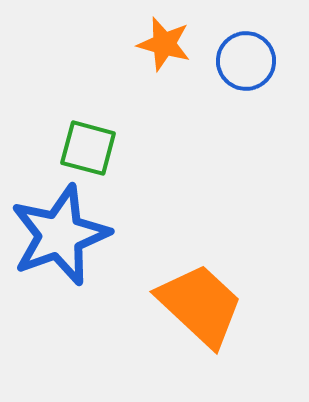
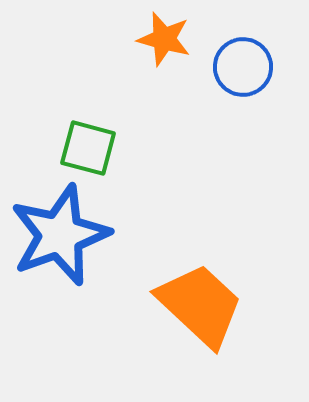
orange star: moved 5 px up
blue circle: moved 3 px left, 6 px down
